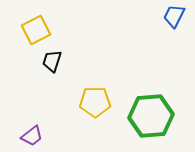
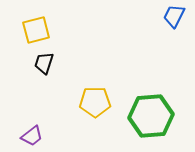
yellow square: rotated 12 degrees clockwise
black trapezoid: moved 8 px left, 2 px down
